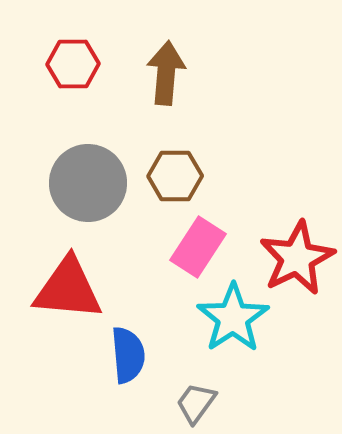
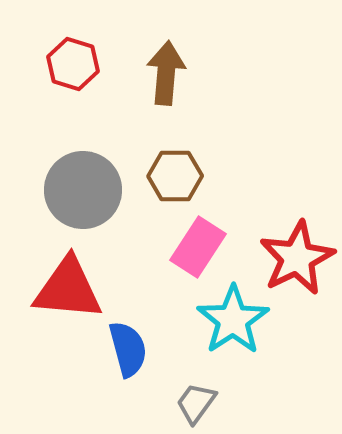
red hexagon: rotated 18 degrees clockwise
gray circle: moved 5 px left, 7 px down
cyan star: moved 2 px down
blue semicircle: moved 6 px up; rotated 10 degrees counterclockwise
